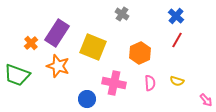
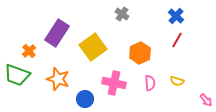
orange cross: moved 2 px left, 8 px down
yellow square: rotated 32 degrees clockwise
orange star: moved 13 px down
blue circle: moved 2 px left
